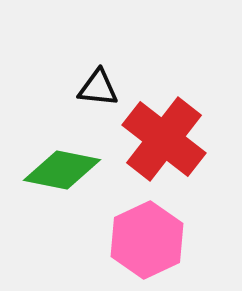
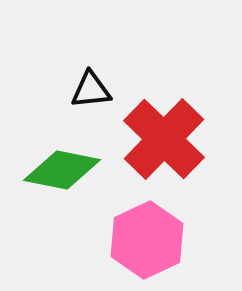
black triangle: moved 7 px left, 2 px down; rotated 12 degrees counterclockwise
red cross: rotated 6 degrees clockwise
